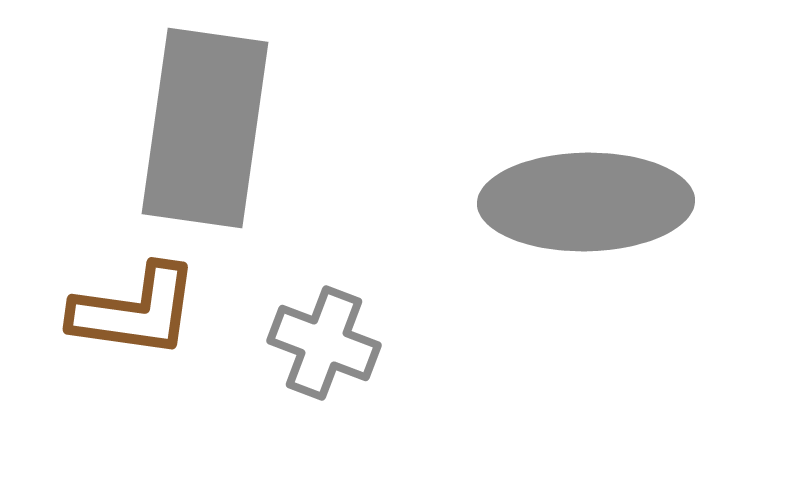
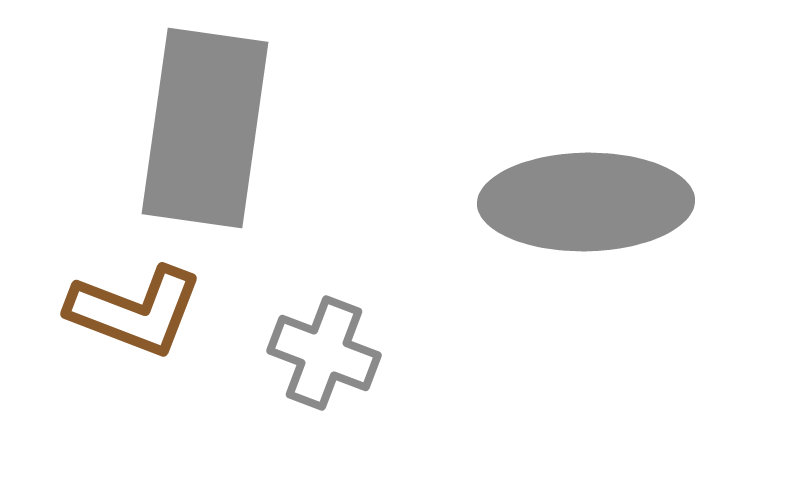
brown L-shape: rotated 13 degrees clockwise
gray cross: moved 10 px down
